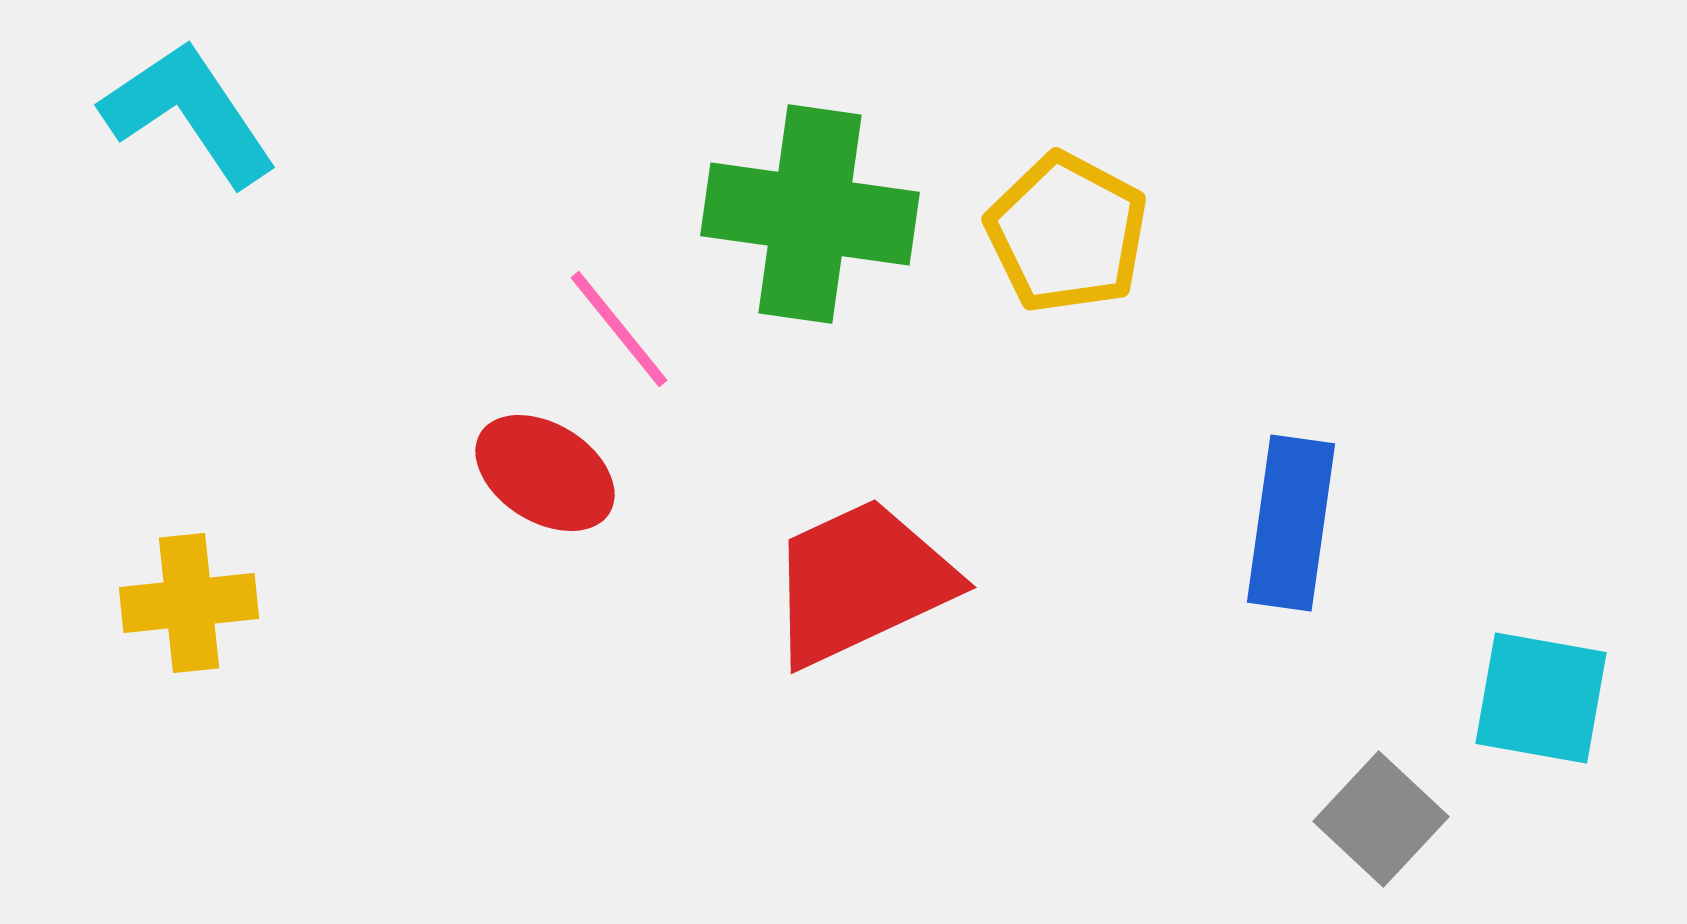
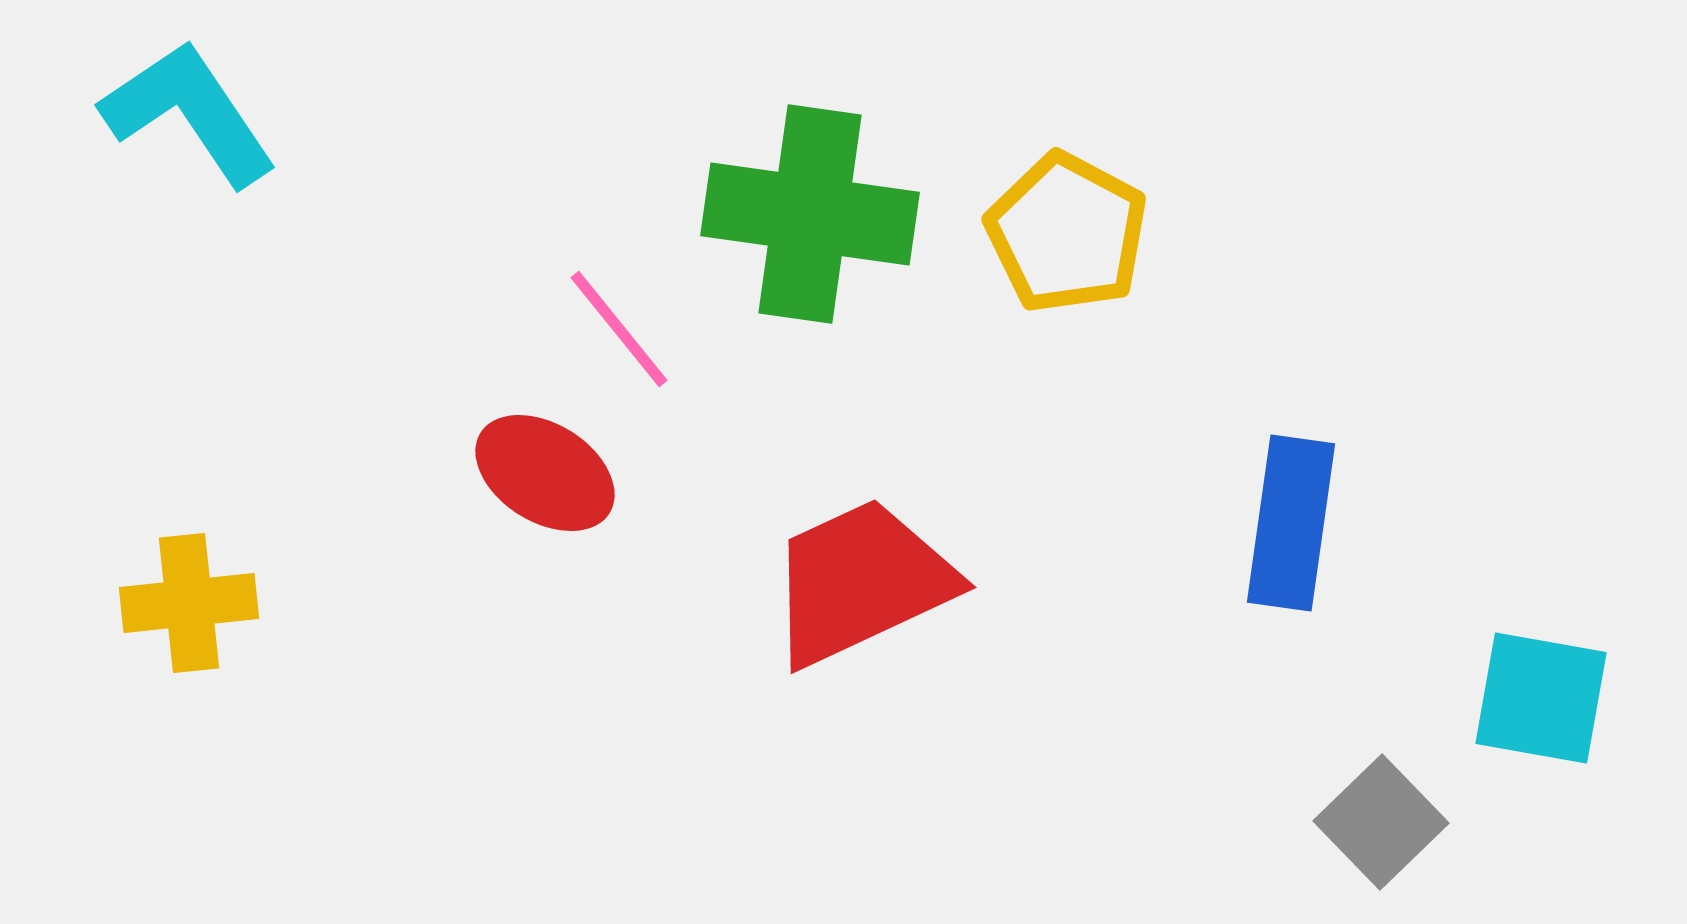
gray square: moved 3 px down; rotated 3 degrees clockwise
